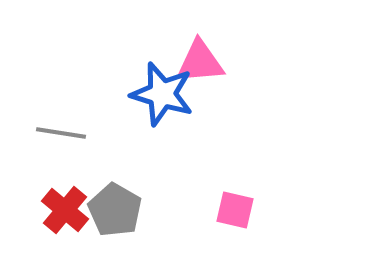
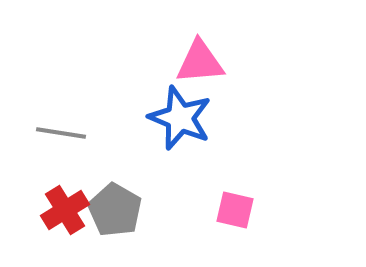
blue star: moved 18 px right, 24 px down; rotated 6 degrees clockwise
red cross: rotated 18 degrees clockwise
